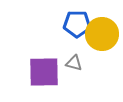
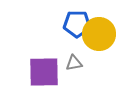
yellow circle: moved 3 px left
gray triangle: rotated 24 degrees counterclockwise
